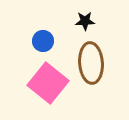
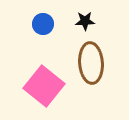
blue circle: moved 17 px up
pink square: moved 4 px left, 3 px down
